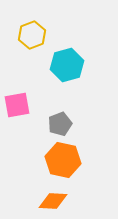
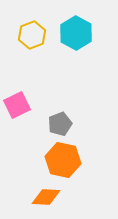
cyan hexagon: moved 9 px right, 32 px up; rotated 16 degrees counterclockwise
pink square: rotated 16 degrees counterclockwise
orange diamond: moved 7 px left, 4 px up
